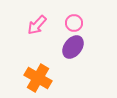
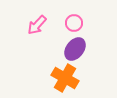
purple ellipse: moved 2 px right, 2 px down
orange cross: moved 27 px right
